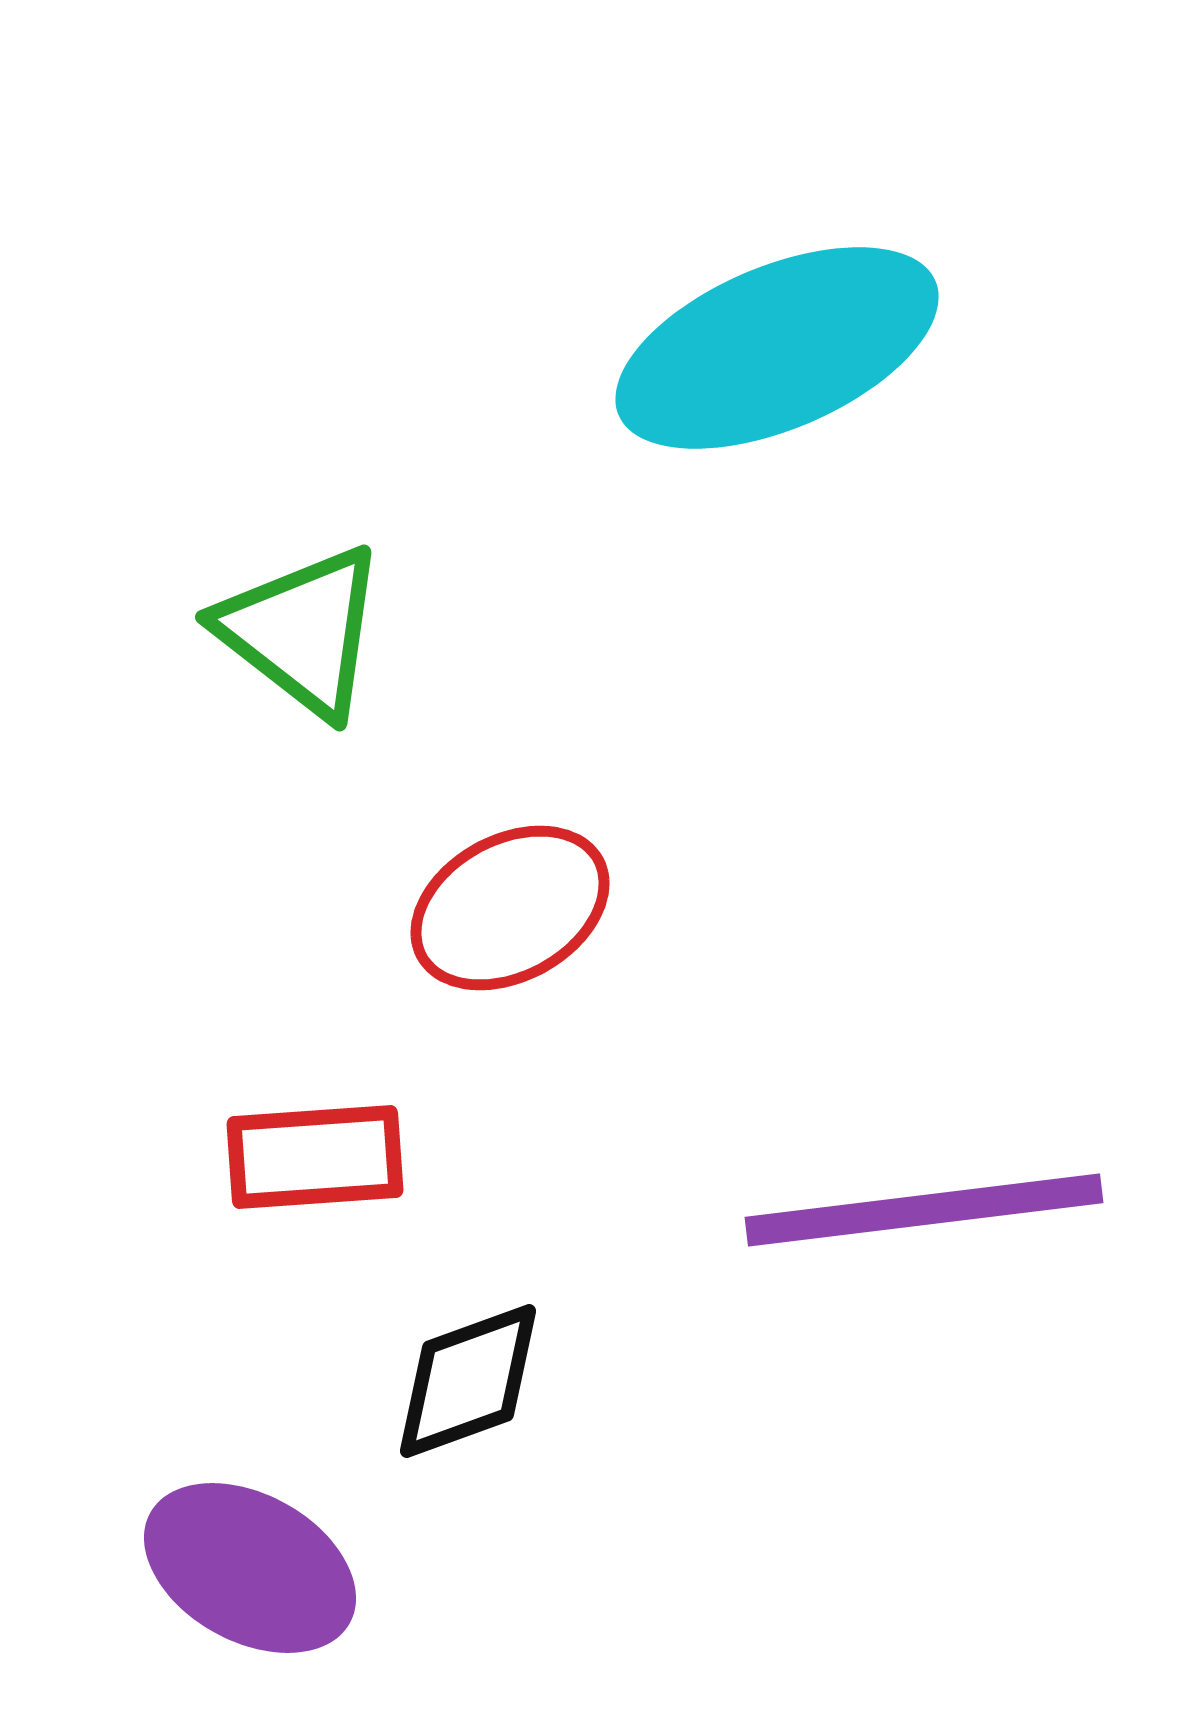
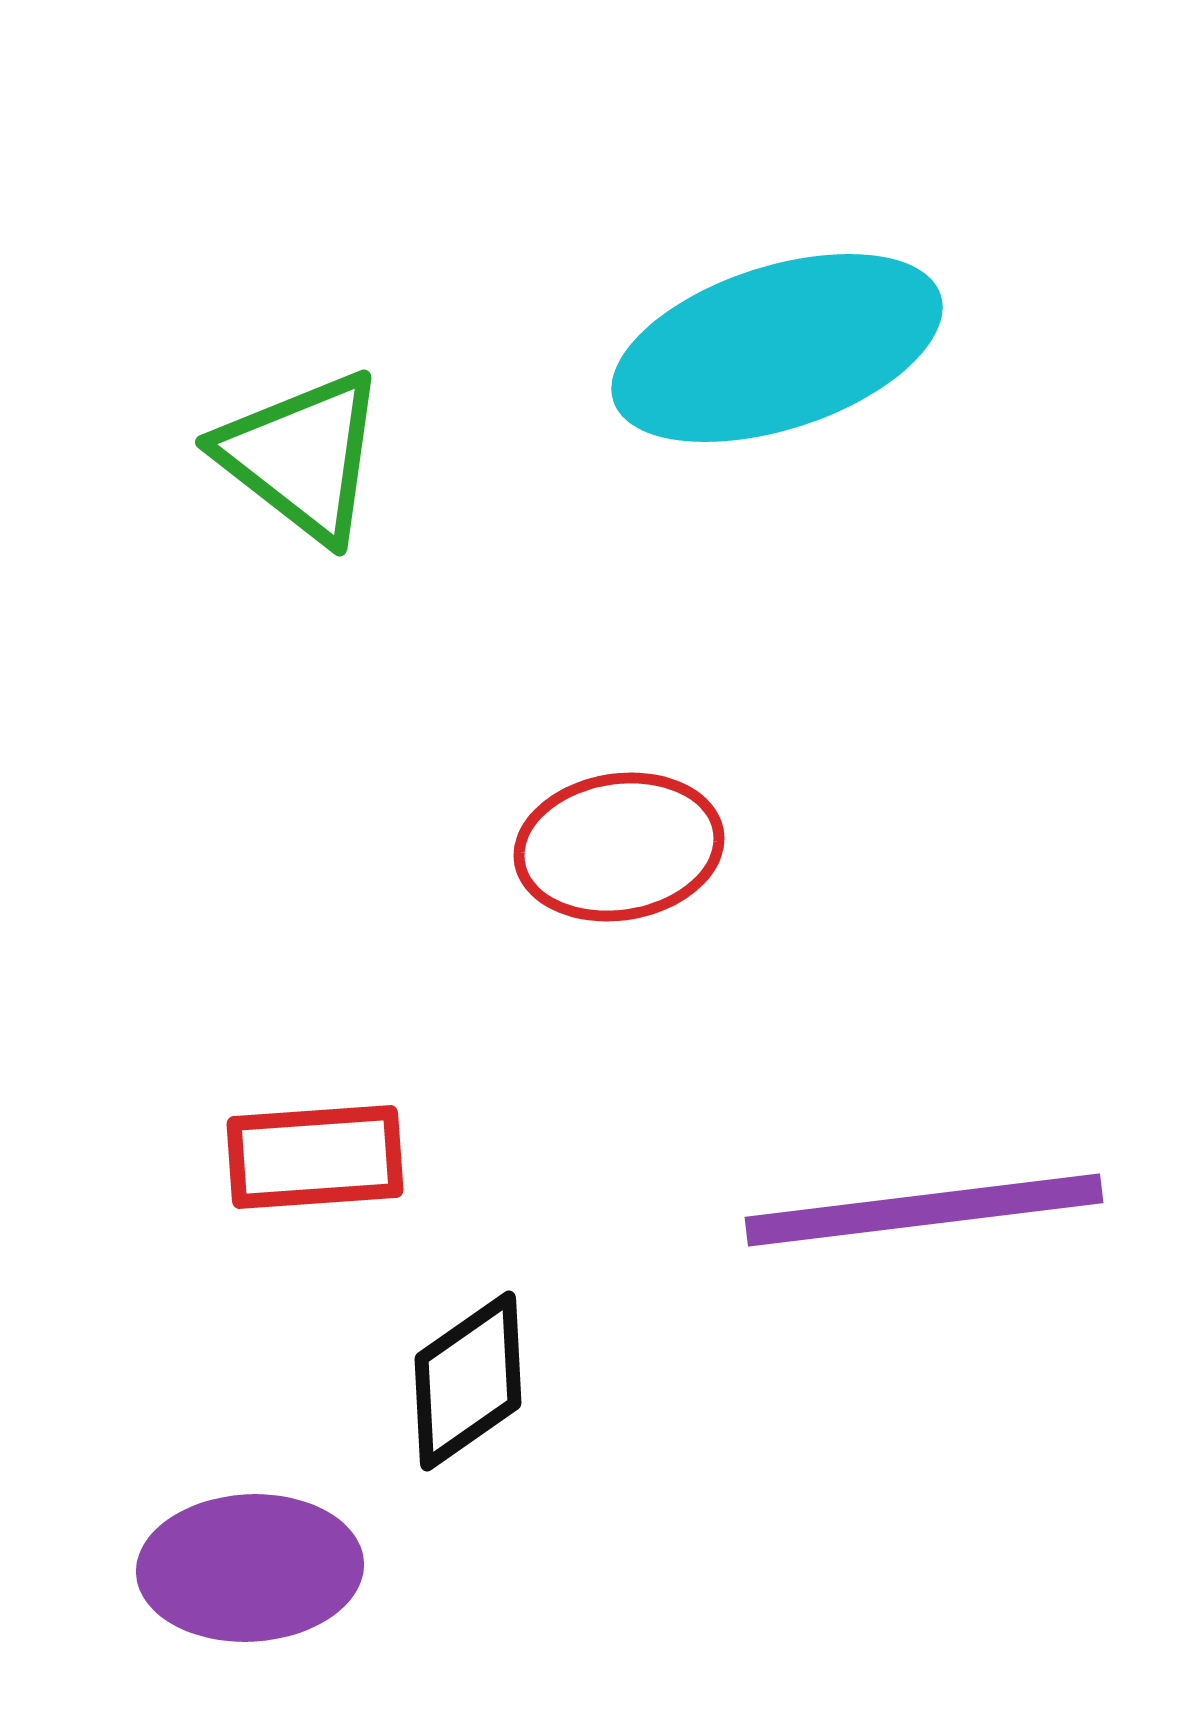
cyan ellipse: rotated 5 degrees clockwise
green triangle: moved 175 px up
red ellipse: moved 109 px right, 61 px up; rotated 20 degrees clockwise
black diamond: rotated 15 degrees counterclockwise
purple ellipse: rotated 32 degrees counterclockwise
